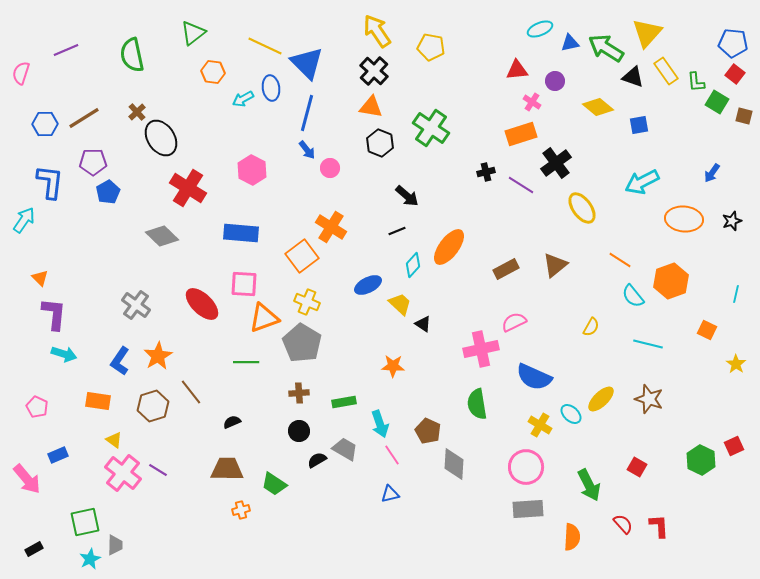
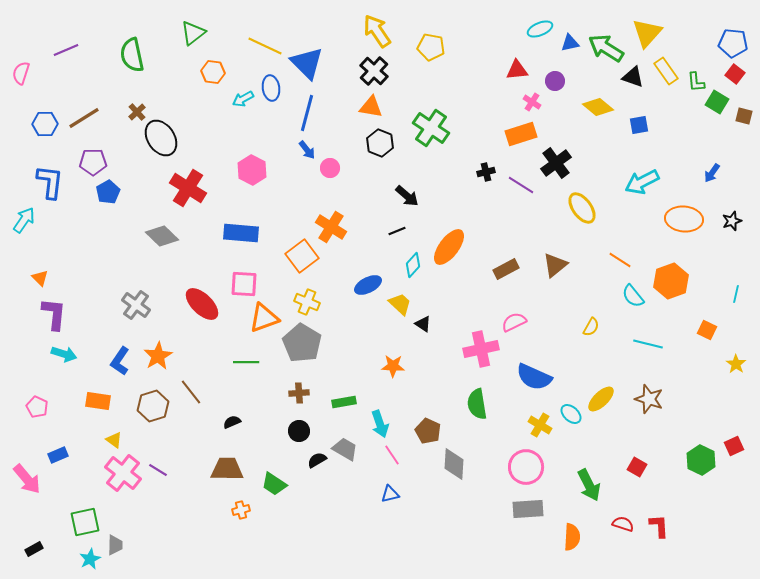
red semicircle at (623, 524): rotated 30 degrees counterclockwise
